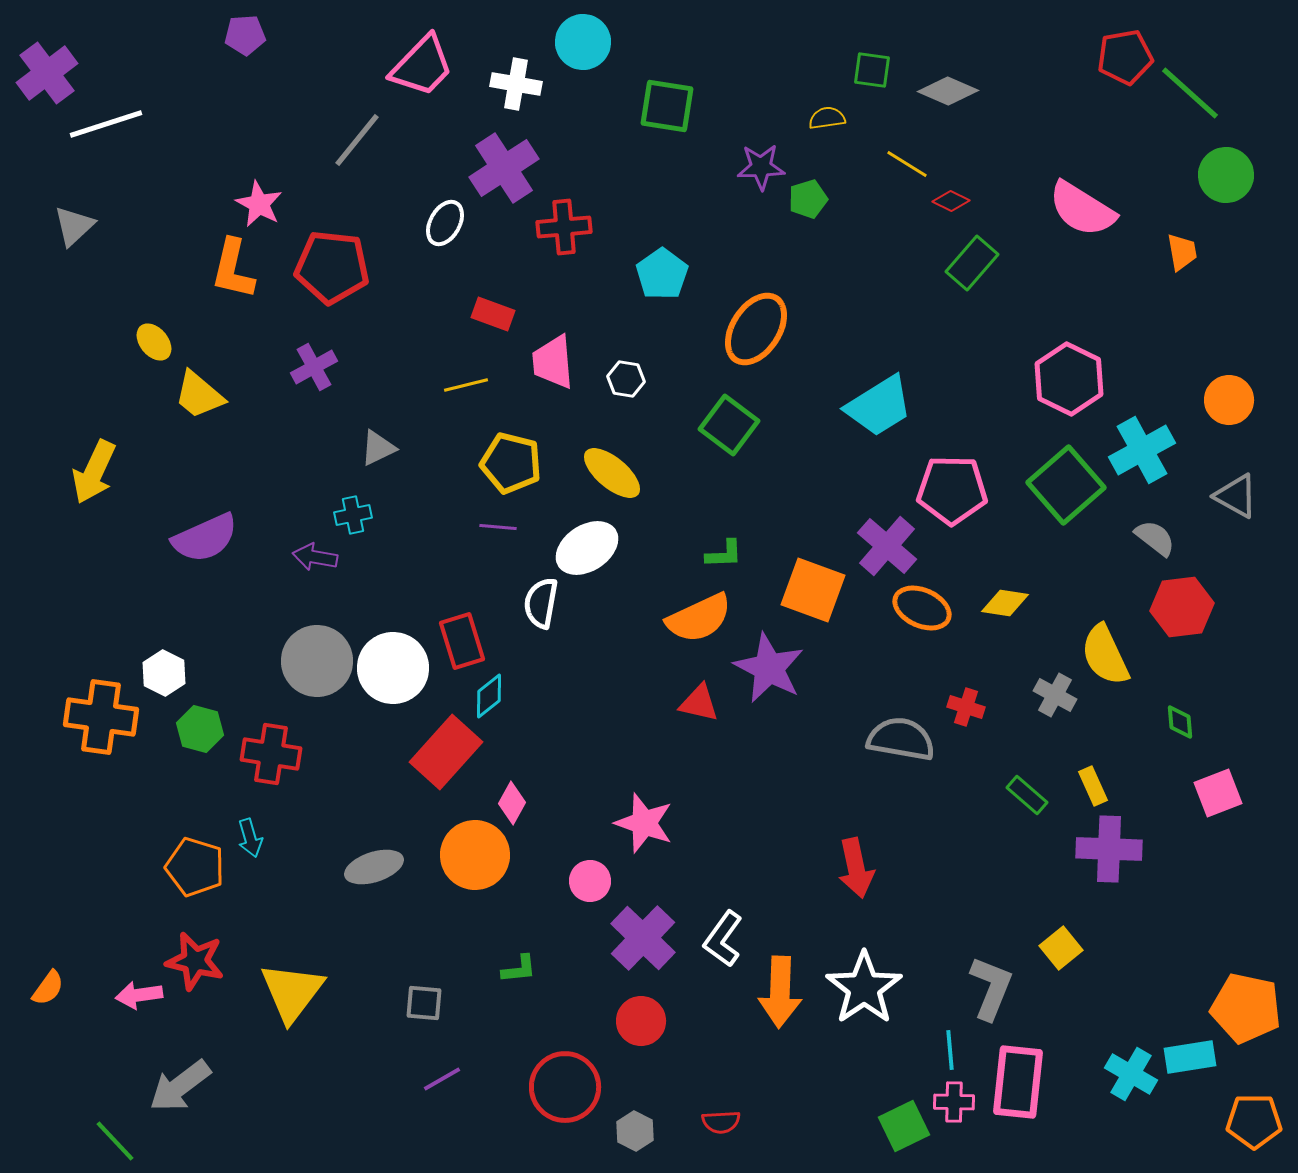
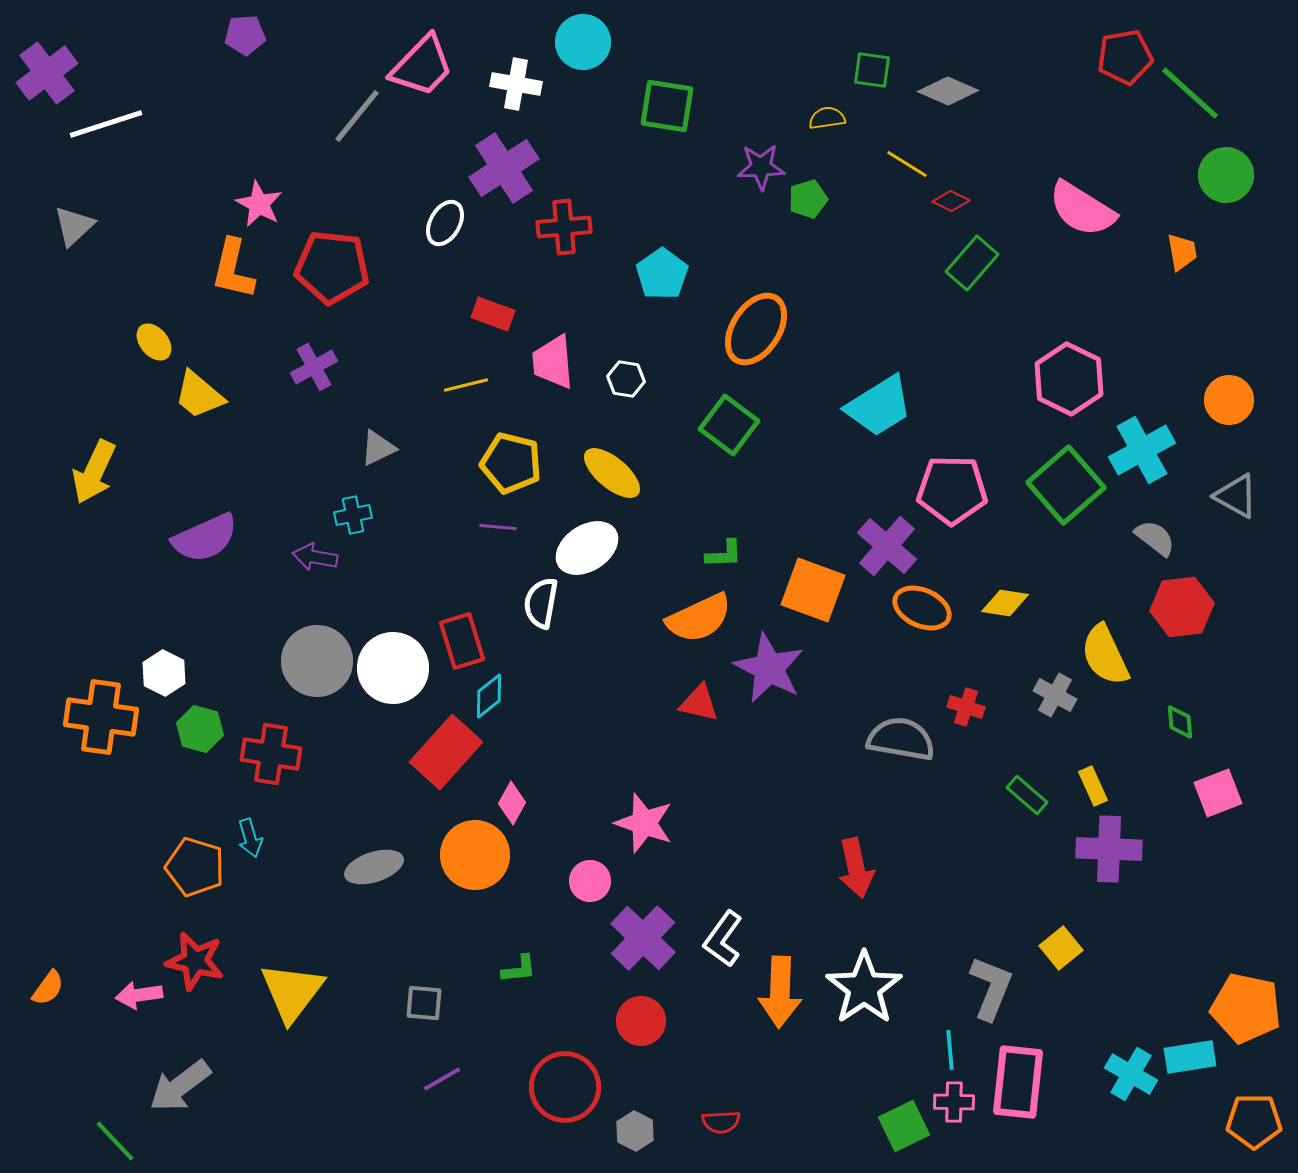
gray line at (357, 140): moved 24 px up
